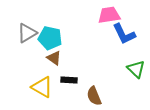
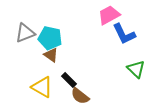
pink trapezoid: rotated 20 degrees counterclockwise
gray triangle: moved 2 px left; rotated 10 degrees clockwise
brown triangle: moved 3 px left, 3 px up
black rectangle: rotated 42 degrees clockwise
brown semicircle: moved 14 px left; rotated 30 degrees counterclockwise
